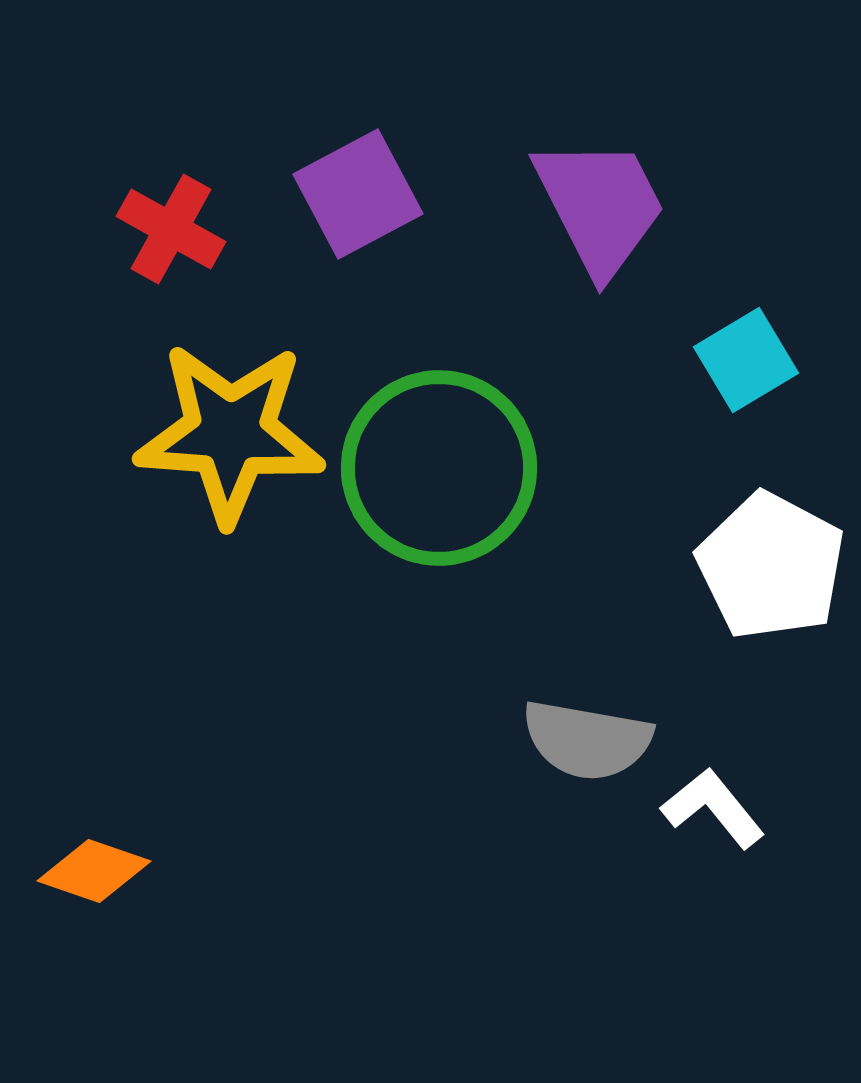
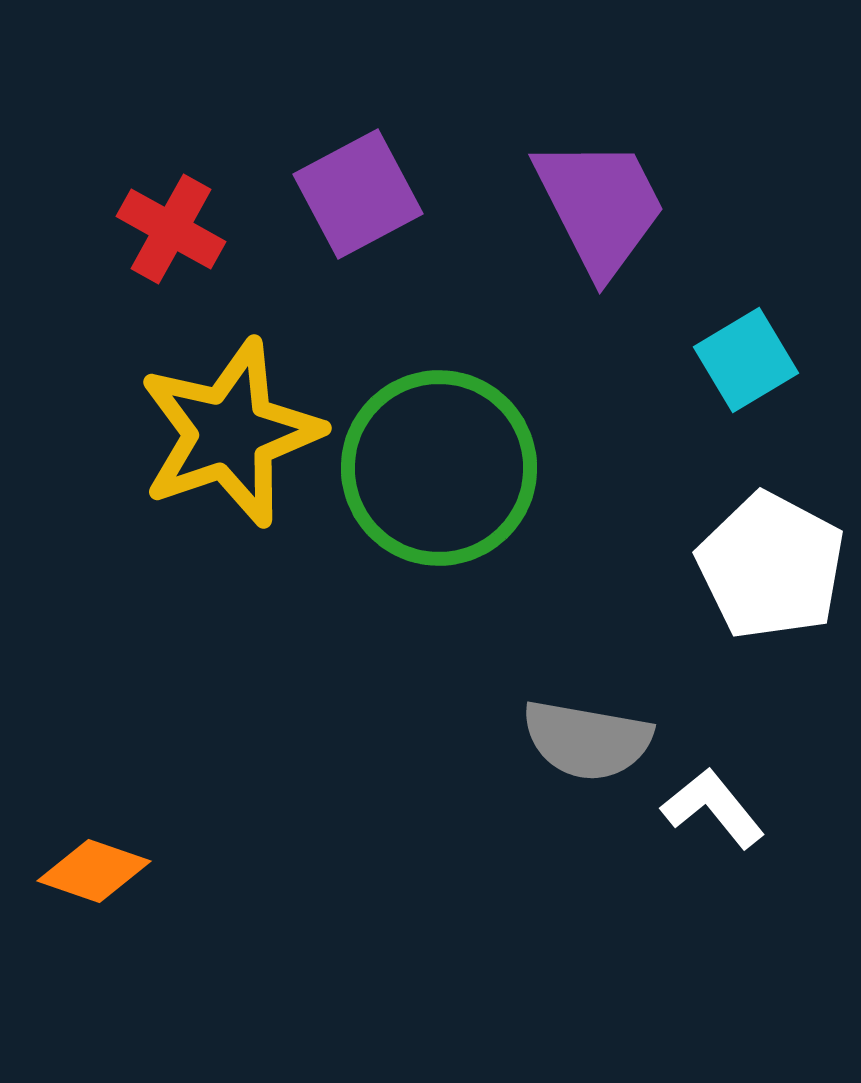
yellow star: rotated 23 degrees counterclockwise
